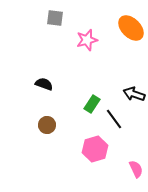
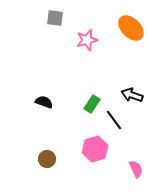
black semicircle: moved 18 px down
black arrow: moved 2 px left, 1 px down
black line: moved 1 px down
brown circle: moved 34 px down
